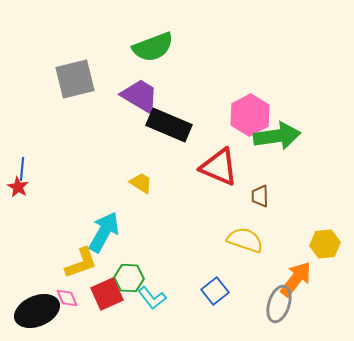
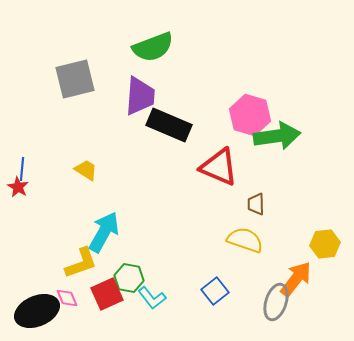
purple trapezoid: rotated 63 degrees clockwise
pink hexagon: rotated 15 degrees counterclockwise
yellow trapezoid: moved 55 px left, 13 px up
brown trapezoid: moved 4 px left, 8 px down
green hexagon: rotated 8 degrees clockwise
gray ellipse: moved 3 px left, 2 px up
